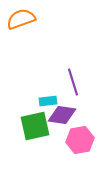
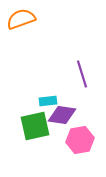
purple line: moved 9 px right, 8 px up
